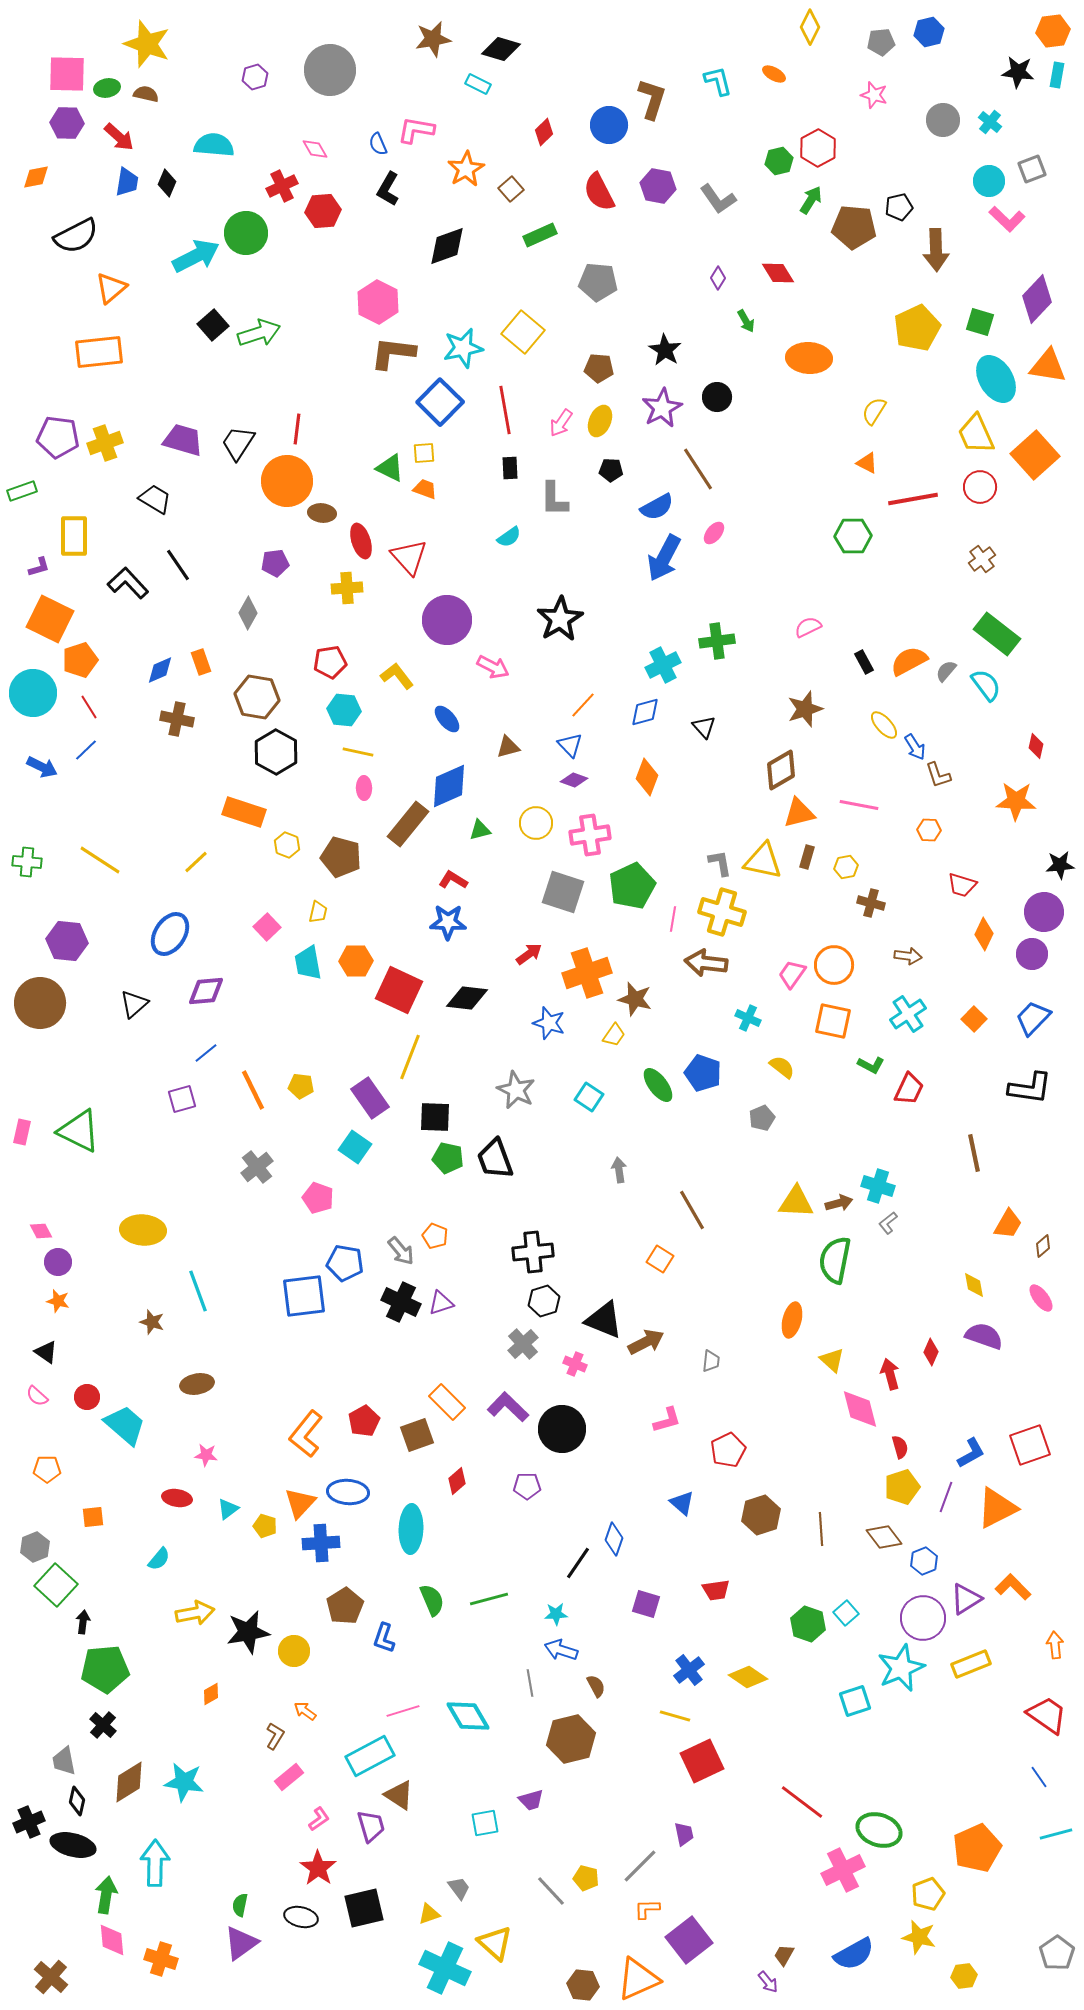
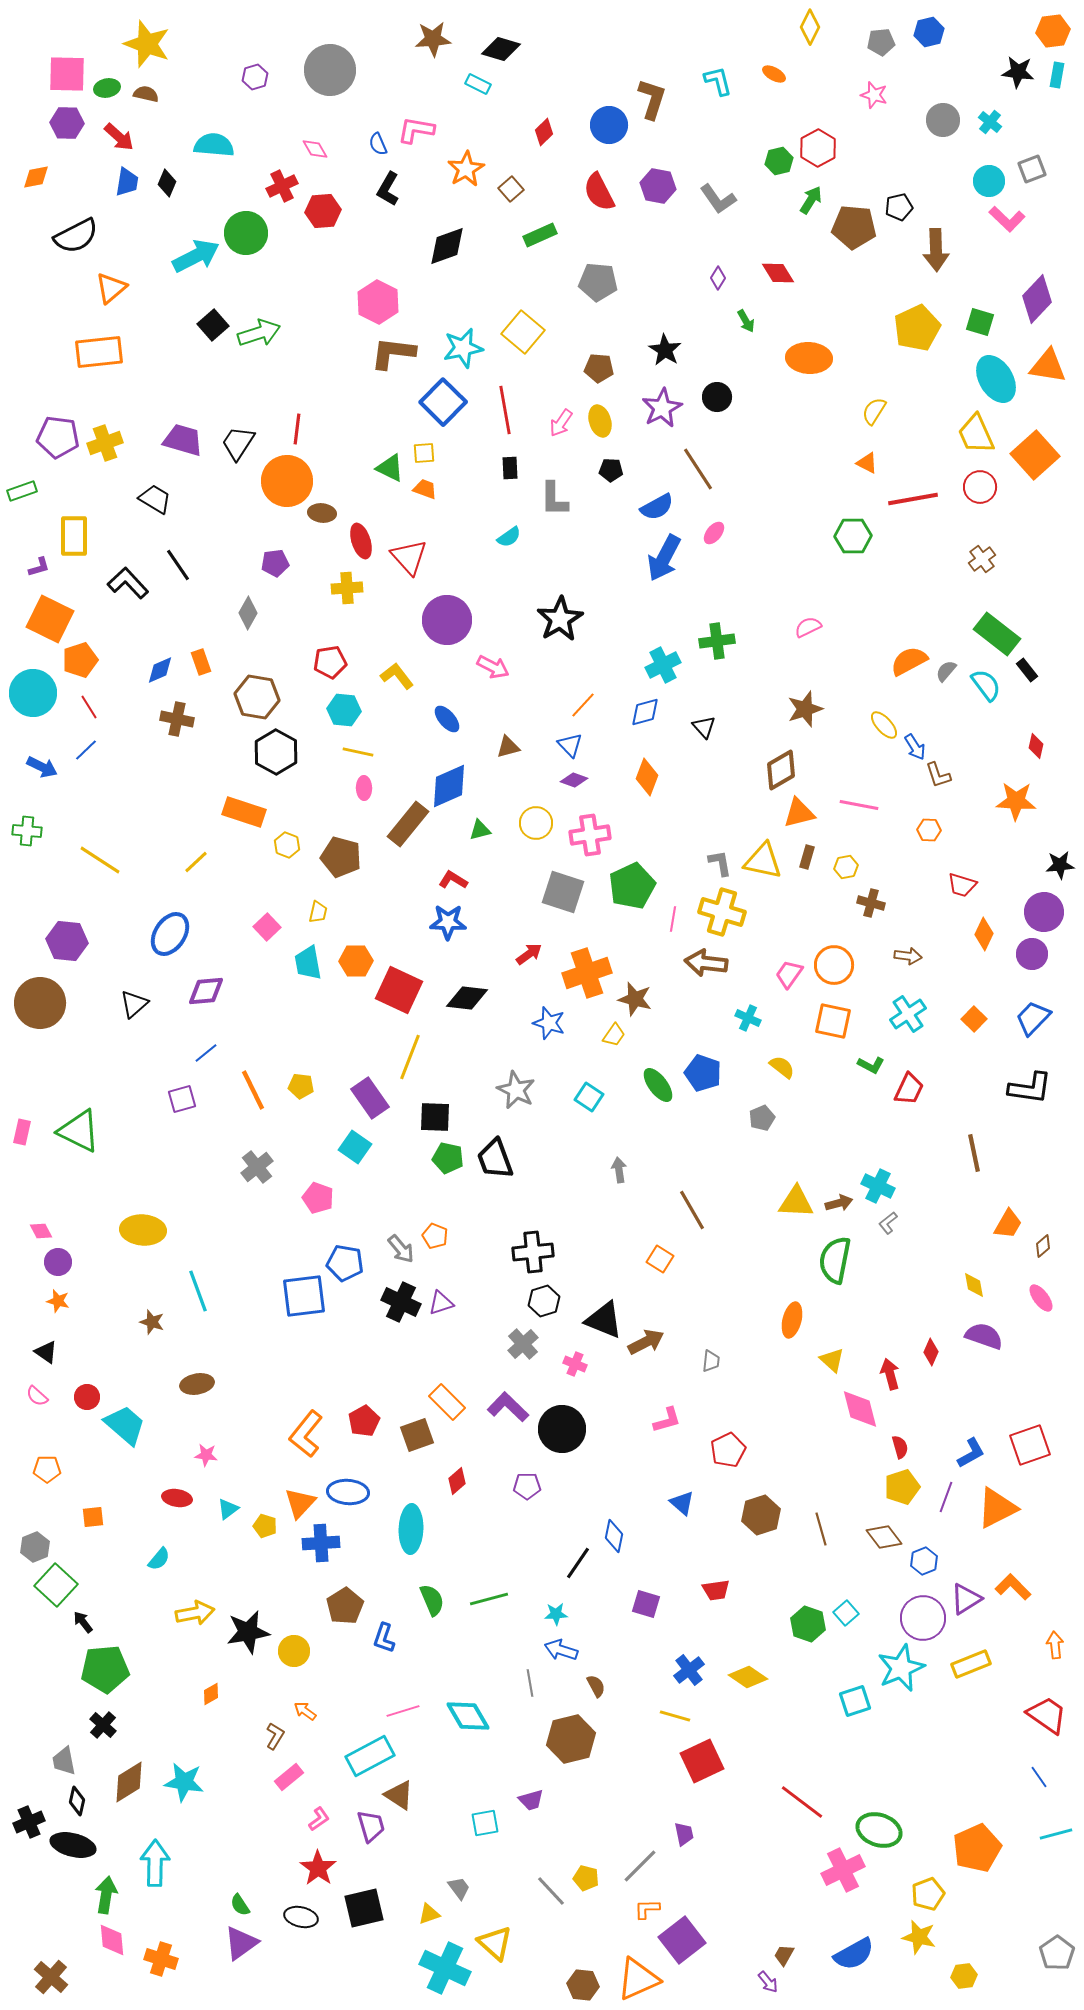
brown star at (433, 39): rotated 6 degrees clockwise
blue square at (440, 402): moved 3 px right
yellow ellipse at (600, 421): rotated 40 degrees counterclockwise
black rectangle at (864, 662): moved 163 px right, 8 px down; rotated 10 degrees counterclockwise
green cross at (27, 862): moved 31 px up
pink trapezoid at (792, 974): moved 3 px left
cyan cross at (878, 1186): rotated 8 degrees clockwise
gray arrow at (401, 1251): moved 2 px up
brown line at (821, 1529): rotated 12 degrees counterclockwise
blue diamond at (614, 1539): moved 3 px up; rotated 8 degrees counterclockwise
black arrow at (83, 1622): rotated 45 degrees counterclockwise
green semicircle at (240, 1905): rotated 45 degrees counterclockwise
purple square at (689, 1940): moved 7 px left
